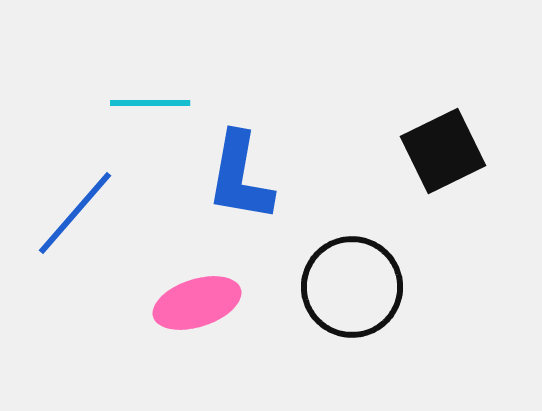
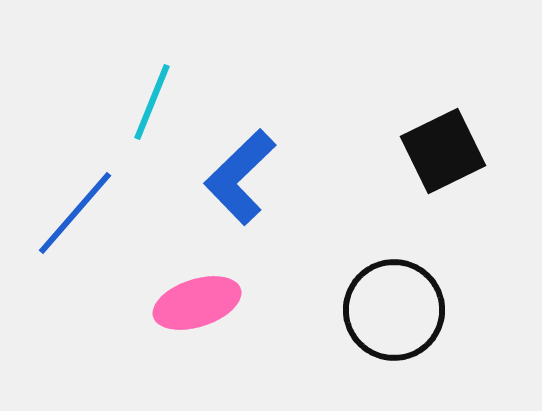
cyan line: moved 2 px right, 1 px up; rotated 68 degrees counterclockwise
blue L-shape: rotated 36 degrees clockwise
black circle: moved 42 px right, 23 px down
